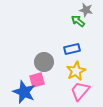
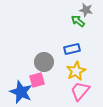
blue star: moved 3 px left
